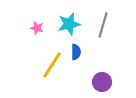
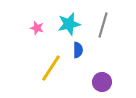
blue semicircle: moved 2 px right, 2 px up
yellow line: moved 1 px left, 3 px down
